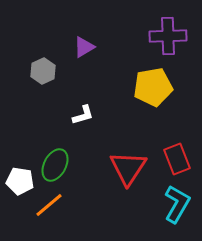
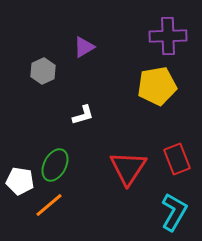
yellow pentagon: moved 4 px right, 1 px up
cyan L-shape: moved 3 px left, 8 px down
